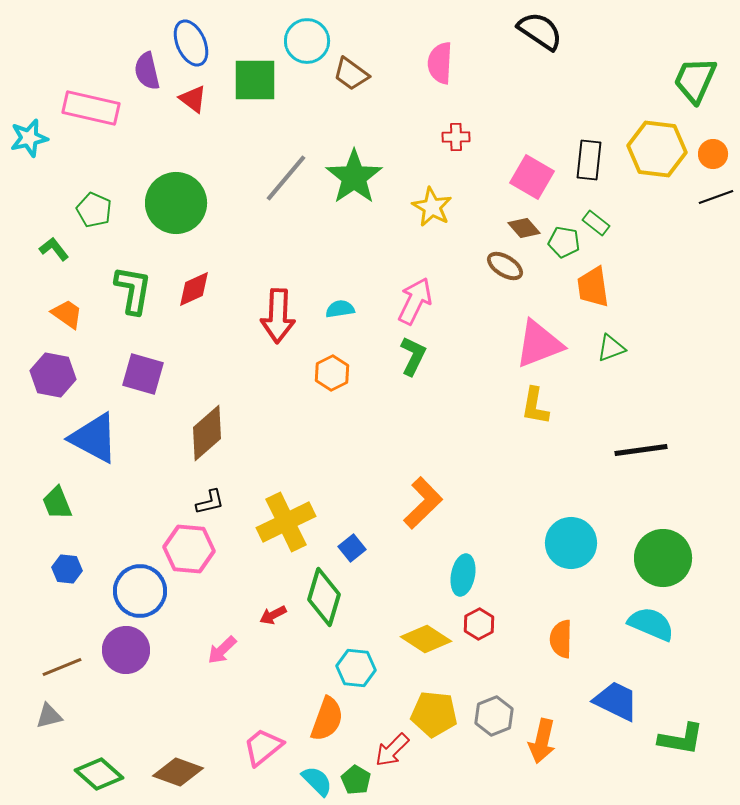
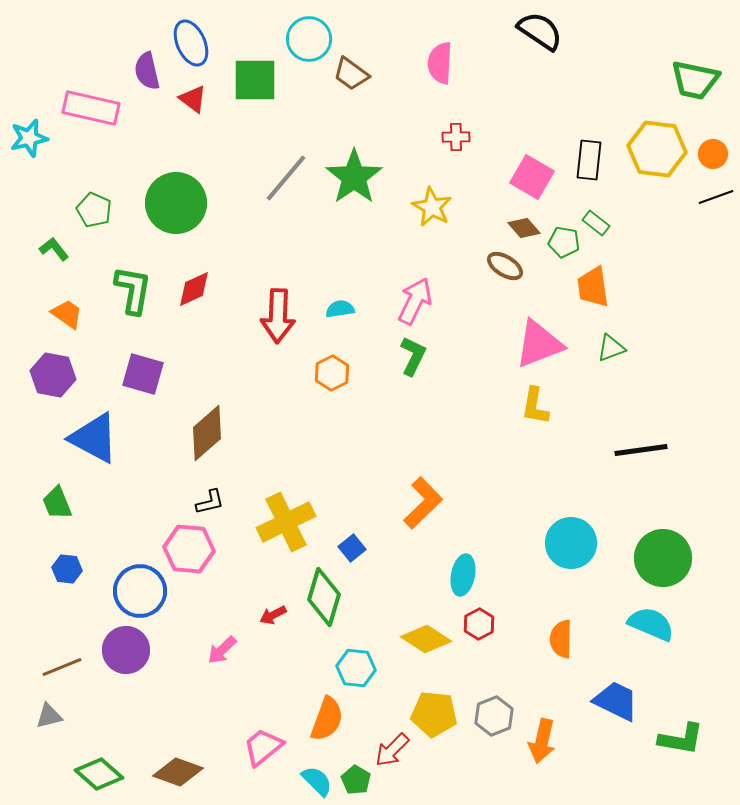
cyan circle at (307, 41): moved 2 px right, 2 px up
green trapezoid at (695, 80): rotated 102 degrees counterclockwise
